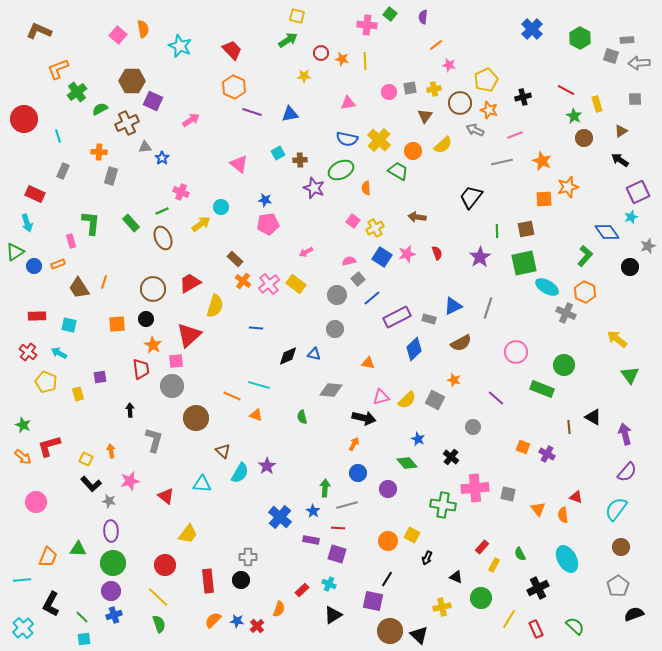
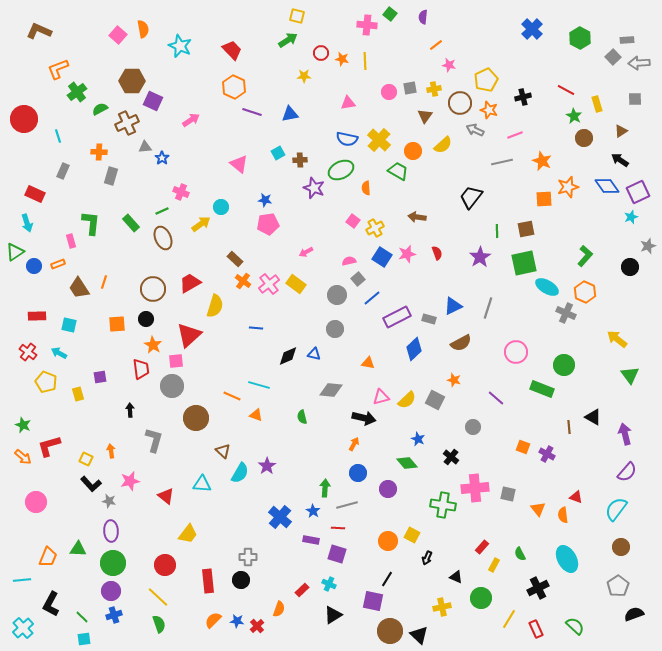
gray square at (611, 56): moved 2 px right, 1 px down; rotated 28 degrees clockwise
blue diamond at (607, 232): moved 46 px up
